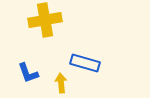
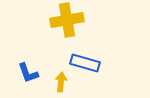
yellow cross: moved 22 px right
yellow arrow: moved 1 px up; rotated 12 degrees clockwise
